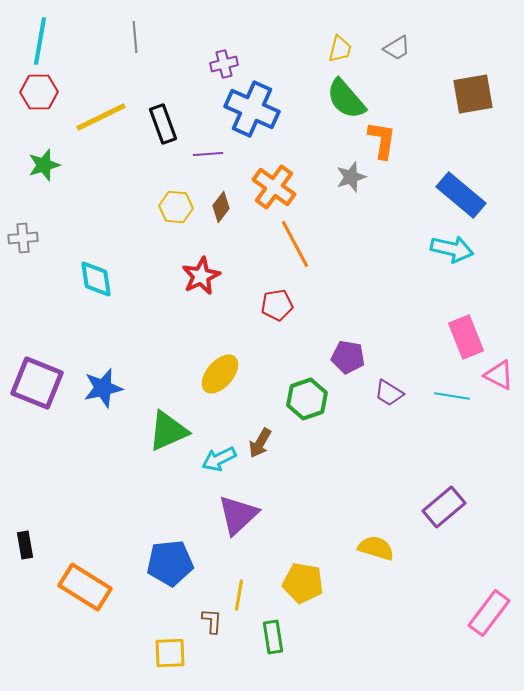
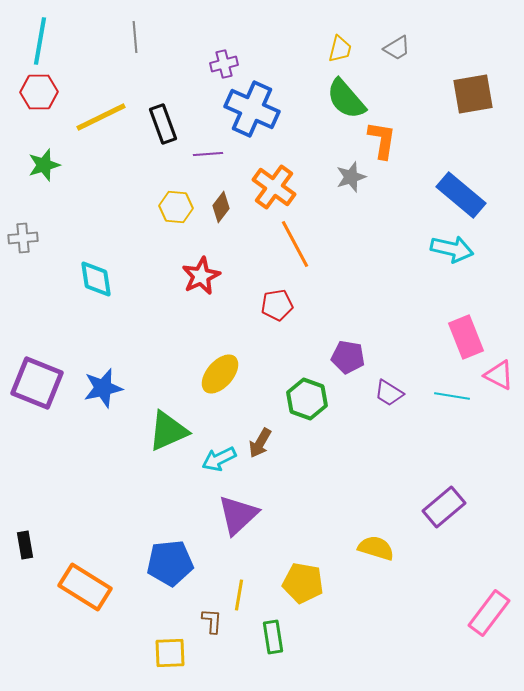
green hexagon at (307, 399): rotated 21 degrees counterclockwise
